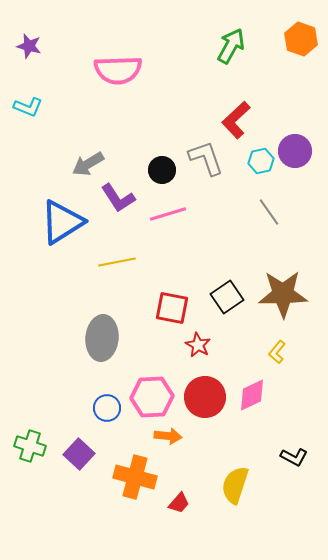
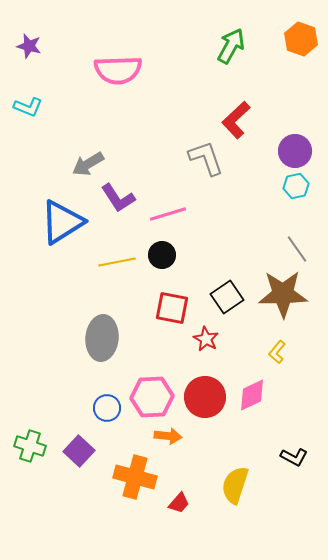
cyan hexagon: moved 35 px right, 25 px down
black circle: moved 85 px down
gray line: moved 28 px right, 37 px down
red star: moved 8 px right, 6 px up
purple square: moved 3 px up
